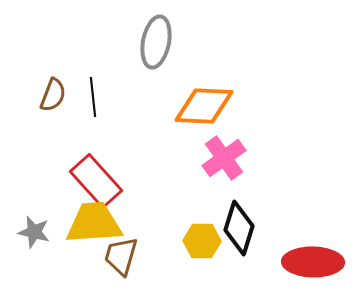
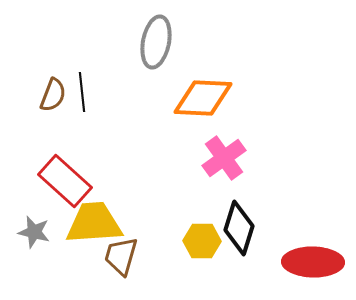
black line: moved 11 px left, 5 px up
orange diamond: moved 1 px left, 8 px up
red rectangle: moved 31 px left; rotated 6 degrees counterclockwise
